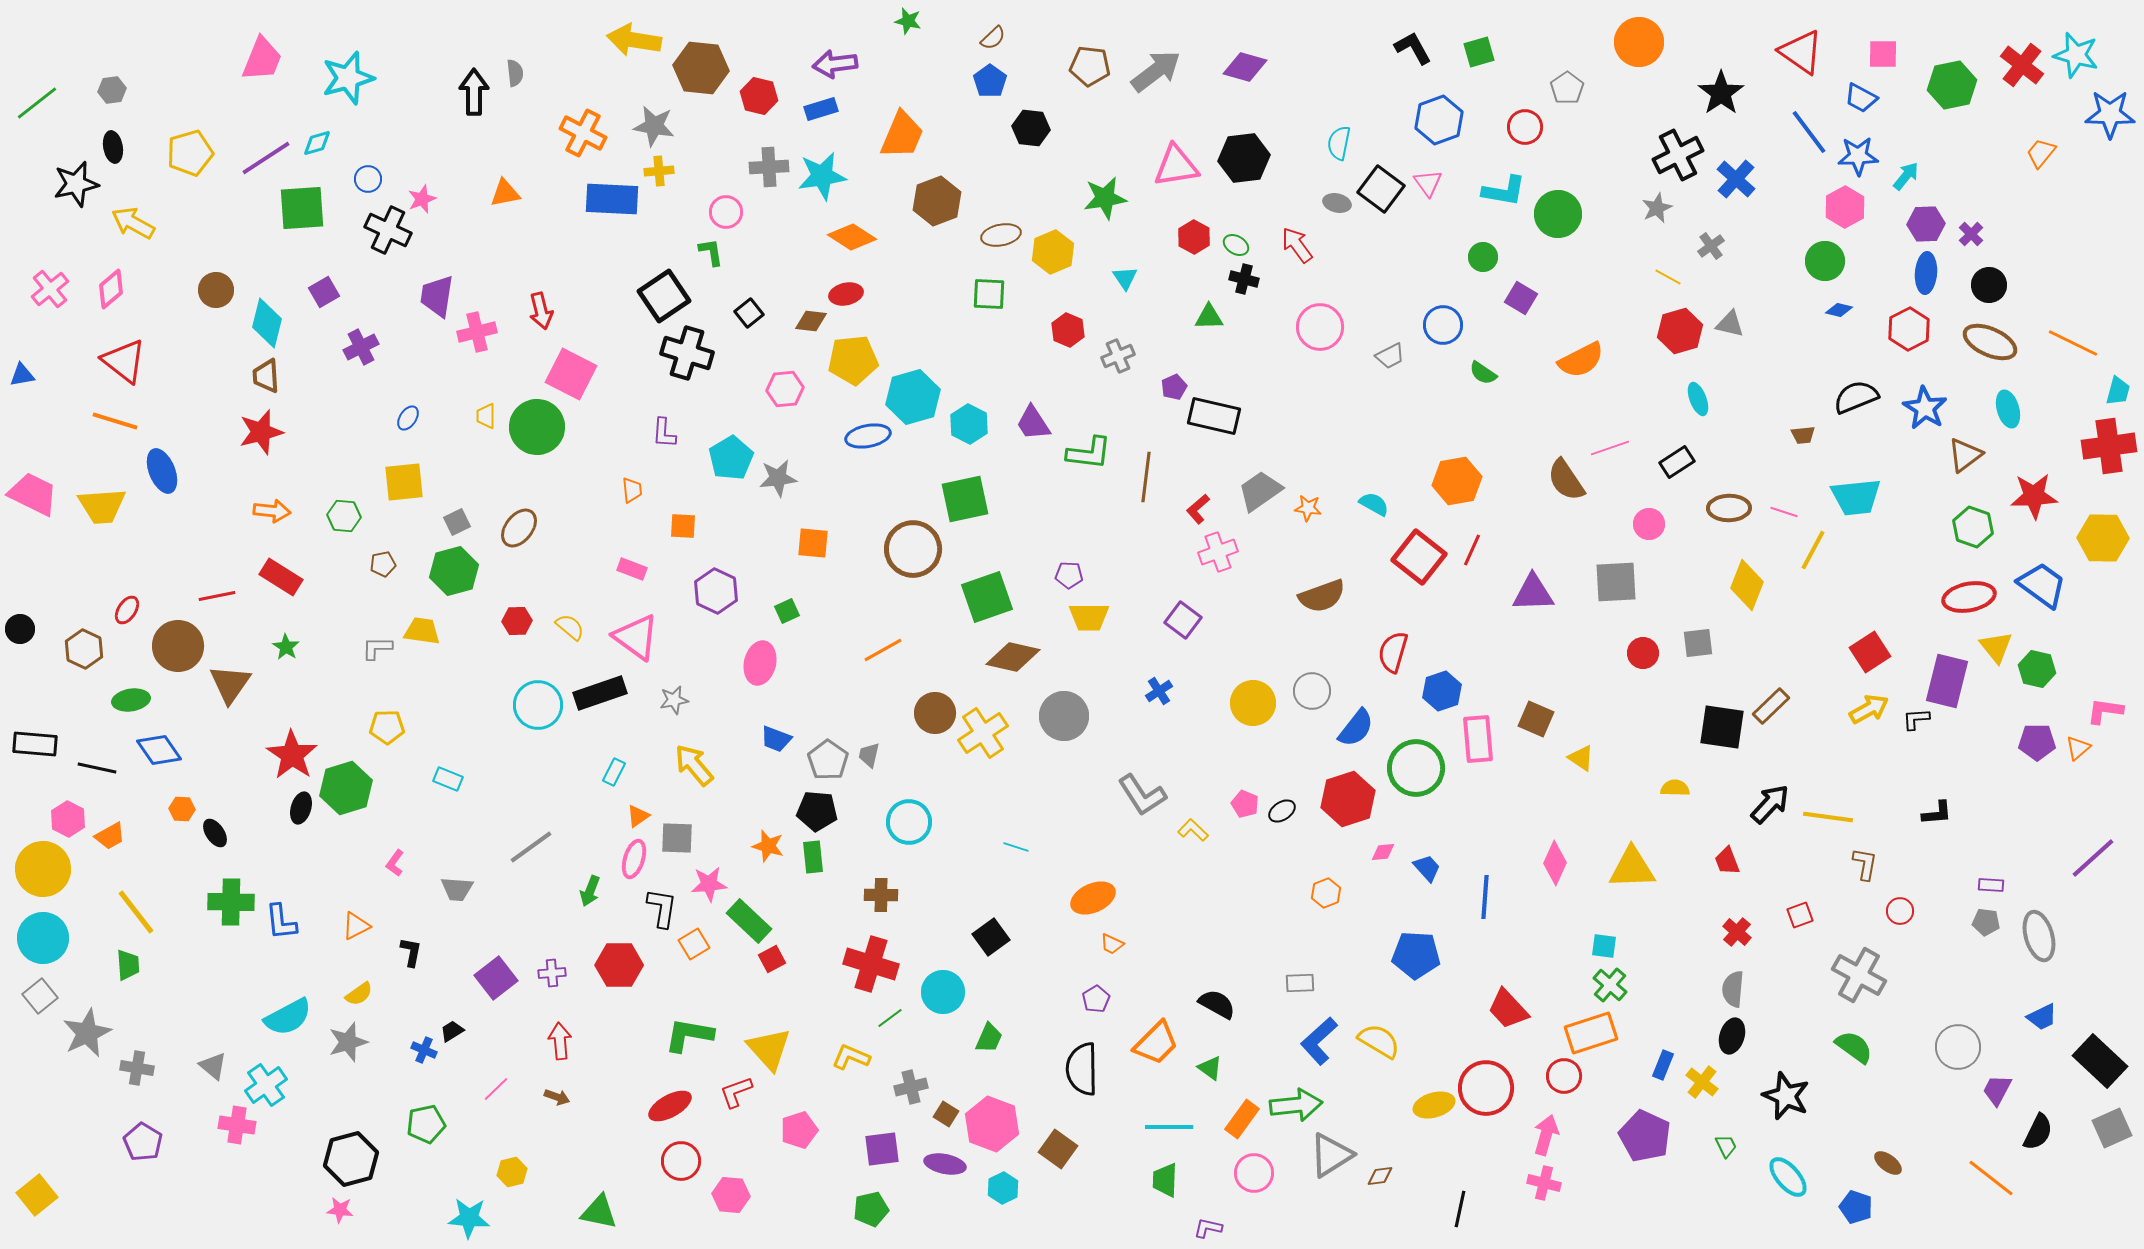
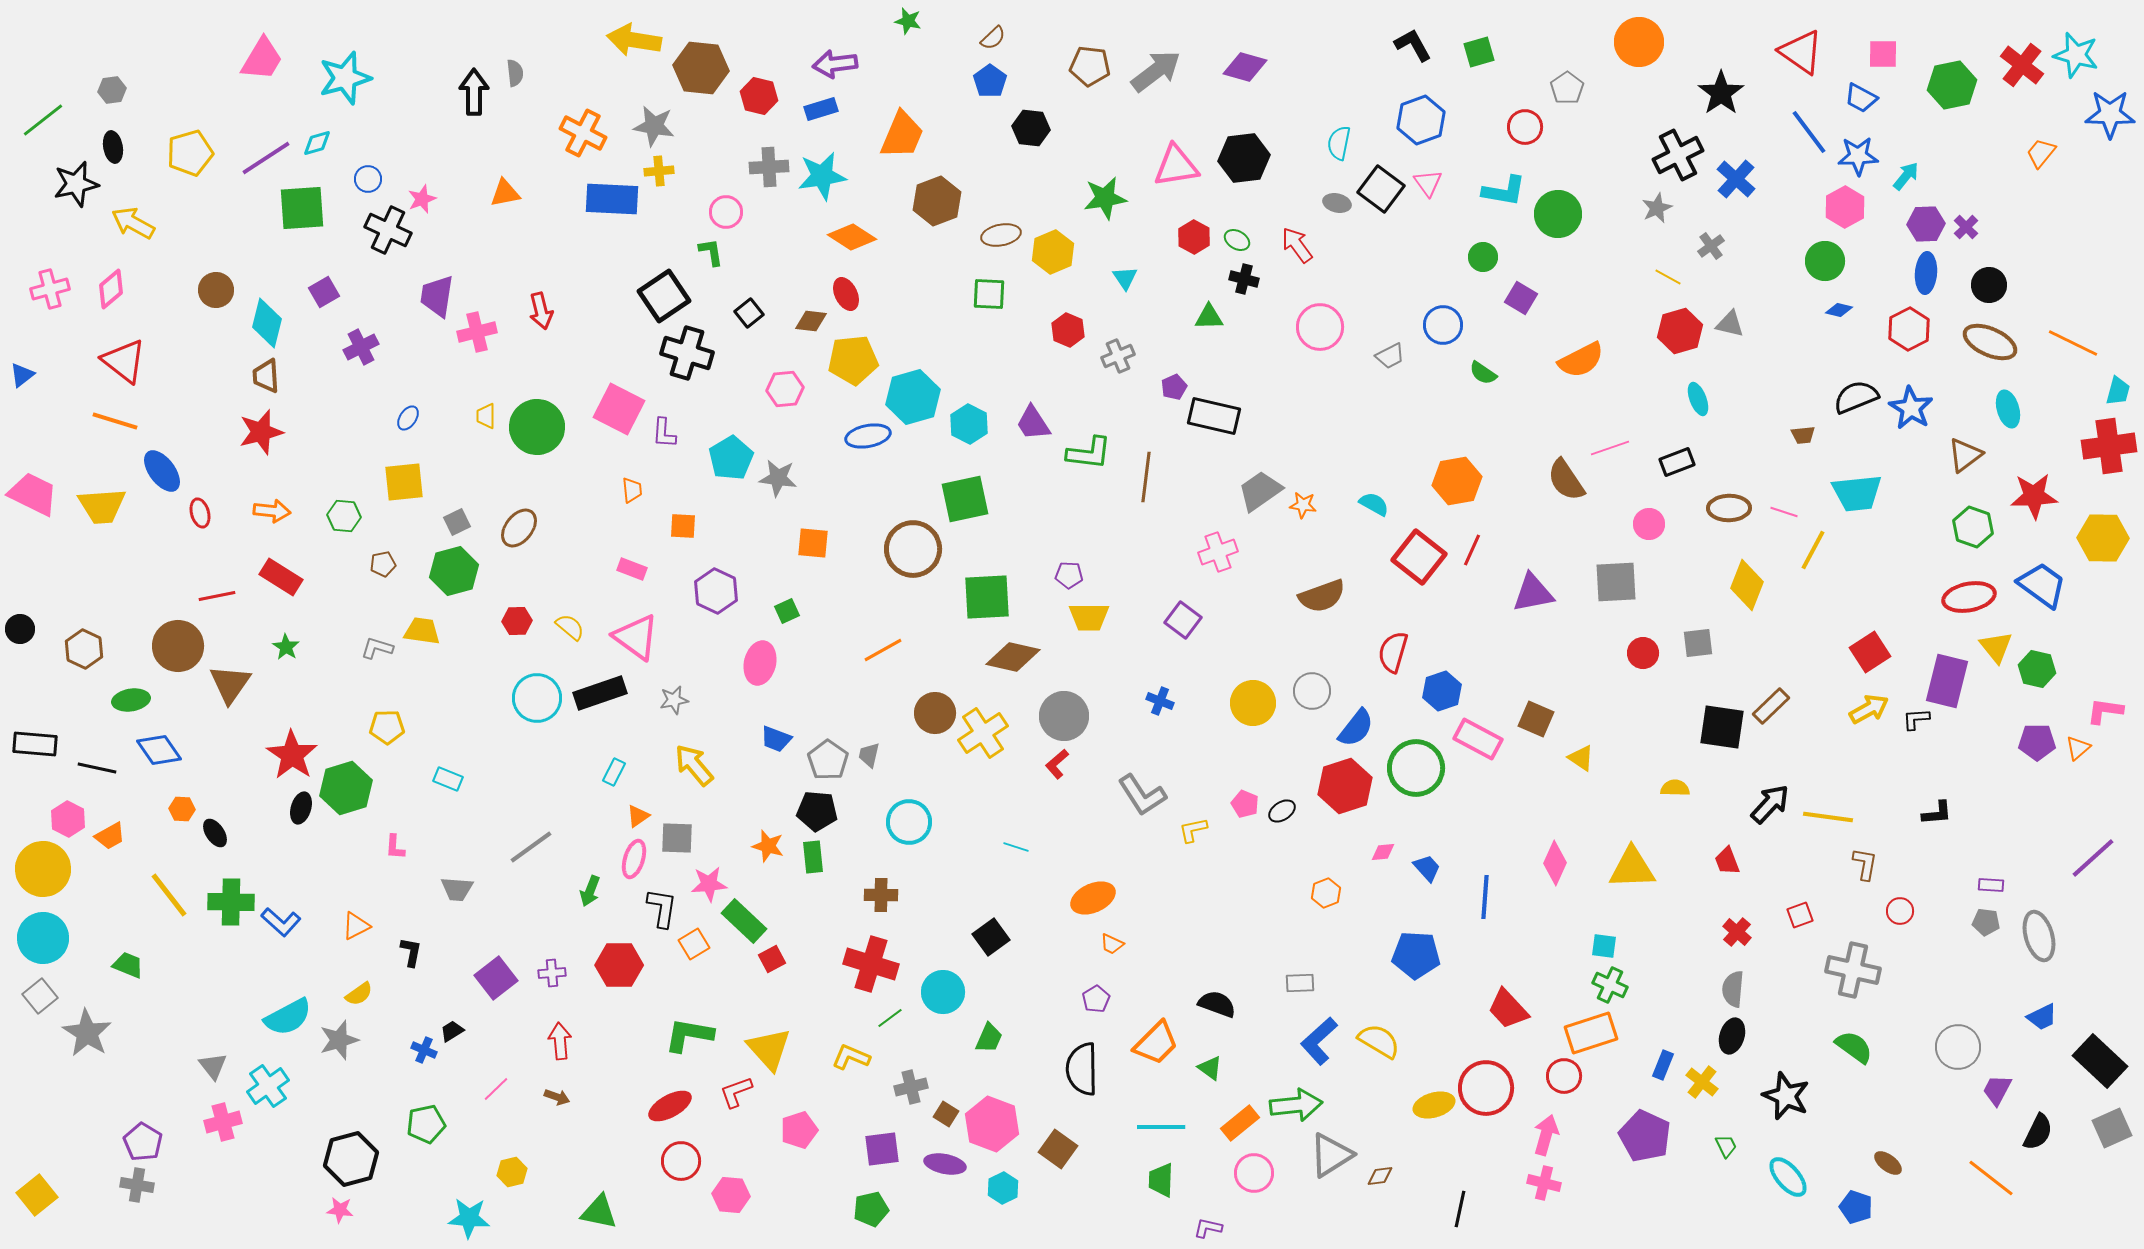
black L-shape at (1413, 48): moved 3 px up
pink trapezoid at (262, 59): rotated 9 degrees clockwise
cyan star at (348, 78): moved 3 px left
green line at (37, 103): moved 6 px right, 17 px down
blue hexagon at (1439, 120): moved 18 px left
purple cross at (1971, 234): moved 5 px left, 7 px up
green ellipse at (1236, 245): moved 1 px right, 5 px up
pink cross at (50, 289): rotated 24 degrees clockwise
red ellipse at (846, 294): rotated 76 degrees clockwise
pink square at (571, 374): moved 48 px right, 35 px down
blue triangle at (22, 375): rotated 28 degrees counterclockwise
blue star at (1925, 408): moved 14 px left
black rectangle at (1677, 462): rotated 12 degrees clockwise
blue ellipse at (162, 471): rotated 15 degrees counterclockwise
gray star at (778, 478): rotated 15 degrees clockwise
cyan trapezoid at (1856, 497): moved 1 px right, 4 px up
orange star at (1308, 508): moved 5 px left, 3 px up
red L-shape at (1198, 509): moved 141 px left, 255 px down
purple triangle at (1533, 593): rotated 9 degrees counterclockwise
green square at (987, 597): rotated 16 degrees clockwise
red ellipse at (127, 610): moved 73 px right, 97 px up; rotated 48 degrees counterclockwise
gray L-shape at (377, 648): rotated 16 degrees clockwise
blue cross at (1159, 691): moved 1 px right, 10 px down; rotated 36 degrees counterclockwise
cyan circle at (538, 705): moved 1 px left, 7 px up
pink rectangle at (1478, 739): rotated 57 degrees counterclockwise
red hexagon at (1348, 799): moved 3 px left, 13 px up
yellow L-shape at (1193, 830): rotated 56 degrees counterclockwise
pink L-shape at (395, 863): moved 16 px up; rotated 32 degrees counterclockwise
yellow line at (136, 912): moved 33 px right, 17 px up
green rectangle at (749, 921): moved 5 px left
blue L-shape at (281, 922): rotated 42 degrees counterclockwise
green trapezoid at (128, 965): rotated 64 degrees counterclockwise
gray cross at (1859, 975): moved 6 px left, 5 px up; rotated 16 degrees counterclockwise
green cross at (1610, 985): rotated 16 degrees counterclockwise
black semicircle at (1217, 1004): rotated 9 degrees counterclockwise
gray star at (87, 1033): rotated 15 degrees counterclockwise
gray star at (348, 1042): moved 9 px left, 2 px up
gray triangle at (213, 1066): rotated 12 degrees clockwise
gray cross at (137, 1068): moved 117 px down
cyan cross at (266, 1085): moved 2 px right, 1 px down
orange rectangle at (1242, 1119): moved 2 px left, 4 px down; rotated 15 degrees clockwise
pink cross at (237, 1125): moved 14 px left, 3 px up; rotated 24 degrees counterclockwise
cyan line at (1169, 1127): moved 8 px left
green trapezoid at (1165, 1180): moved 4 px left
